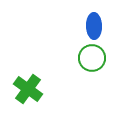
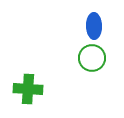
green cross: rotated 32 degrees counterclockwise
